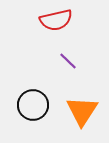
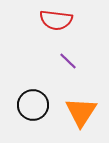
red semicircle: rotated 20 degrees clockwise
orange triangle: moved 1 px left, 1 px down
